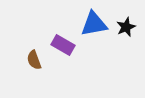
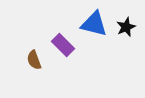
blue triangle: rotated 24 degrees clockwise
purple rectangle: rotated 15 degrees clockwise
